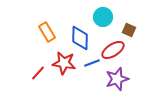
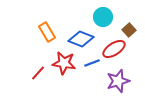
brown square: rotated 24 degrees clockwise
blue diamond: moved 1 px right, 1 px down; rotated 70 degrees counterclockwise
red ellipse: moved 1 px right, 1 px up
purple star: moved 1 px right, 2 px down
